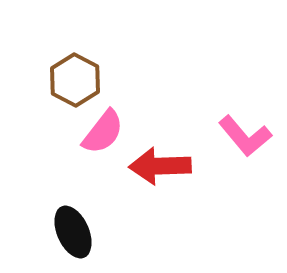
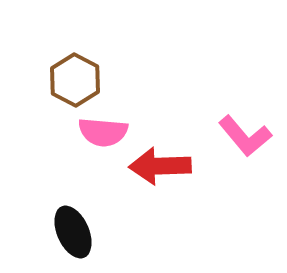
pink semicircle: rotated 57 degrees clockwise
